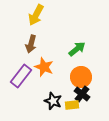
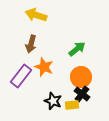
yellow arrow: rotated 80 degrees clockwise
